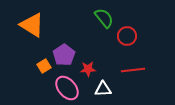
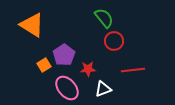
red circle: moved 13 px left, 5 px down
orange square: moved 1 px up
white triangle: rotated 18 degrees counterclockwise
